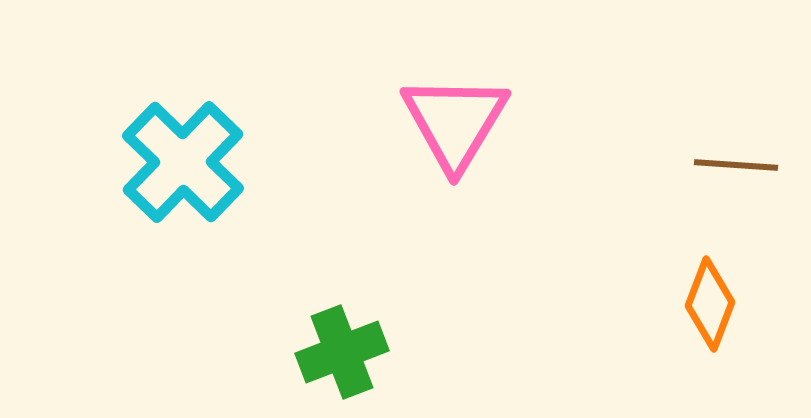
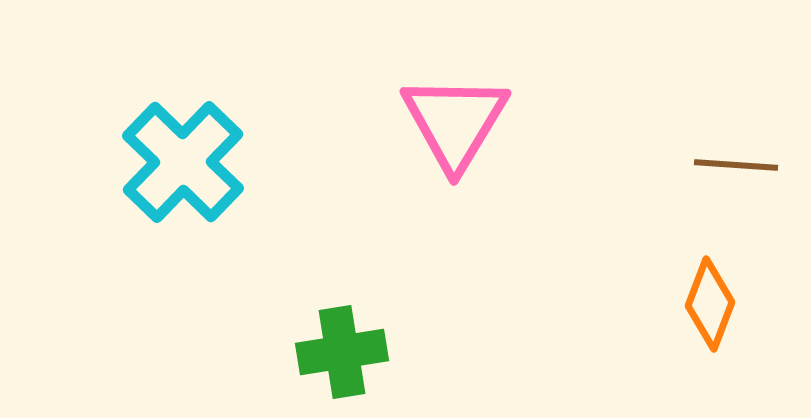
green cross: rotated 12 degrees clockwise
